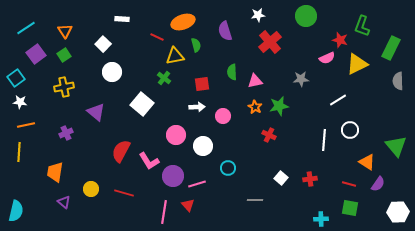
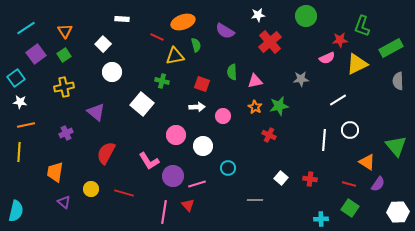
purple semicircle at (225, 31): rotated 42 degrees counterclockwise
red star at (340, 40): rotated 21 degrees counterclockwise
green rectangle at (391, 48): rotated 35 degrees clockwise
green cross at (164, 78): moved 2 px left, 3 px down; rotated 24 degrees counterclockwise
red square at (202, 84): rotated 28 degrees clockwise
red semicircle at (121, 151): moved 15 px left, 2 px down
red cross at (310, 179): rotated 16 degrees clockwise
green square at (350, 208): rotated 24 degrees clockwise
